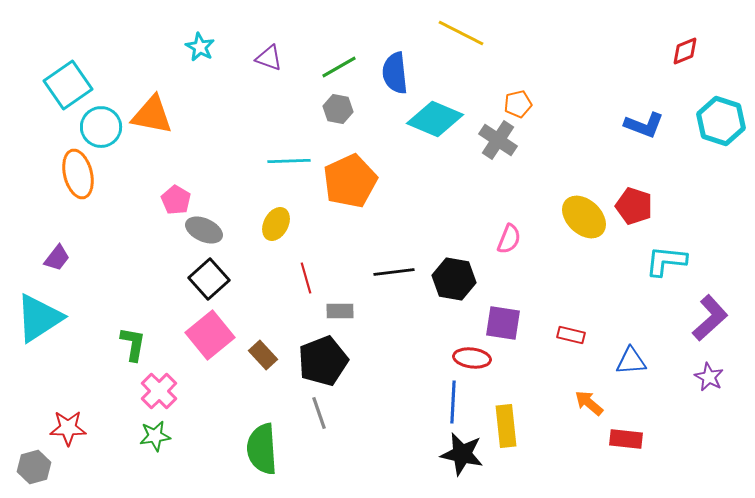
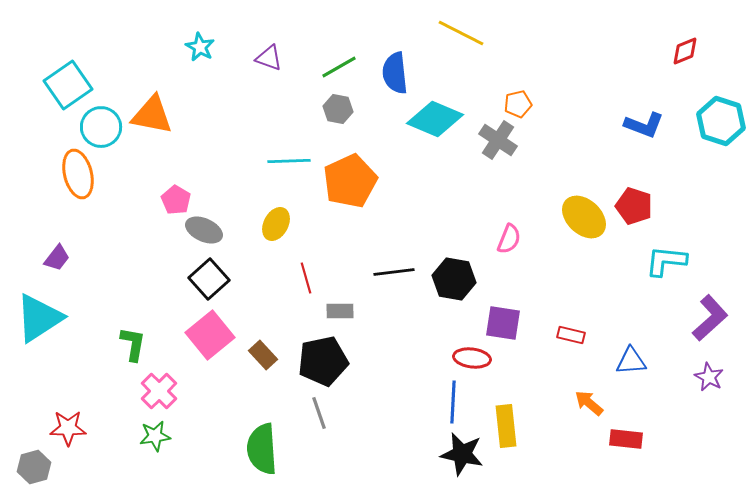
black pentagon at (323, 361): rotated 9 degrees clockwise
